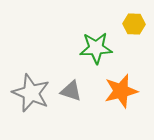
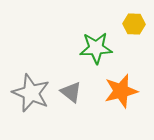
gray triangle: moved 1 px down; rotated 20 degrees clockwise
